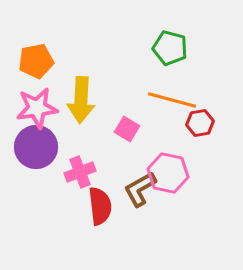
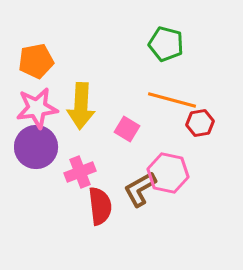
green pentagon: moved 4 px left, 4 px up
yellow arrow: moved 6 px down
